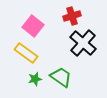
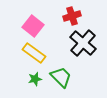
yellow rectangle: moved 8 px right
green trapezoid: rotated 10 degrees clockwise
